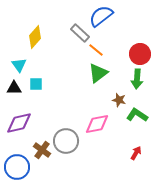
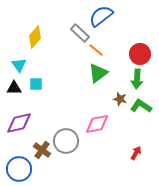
brown star: moved 1 px right, 1 px up
green L-shape: moved 4 px right, 9 px up
blue circle: moved 2 px right, 2 px down
